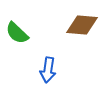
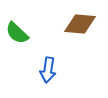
brown diamond: moved 2 px left, 1 px up
